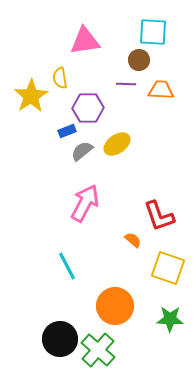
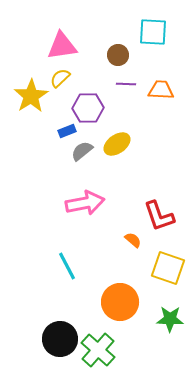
pink triangle: moved 23 px left, 5 px down
brown circle: moved 21 px left, 5 px up
yellow semicircle: rotated 55 degrees clockwise
pink arrow: rotated 51 degrees clockwise
orange circle: moved 5 px right, 4 px up
